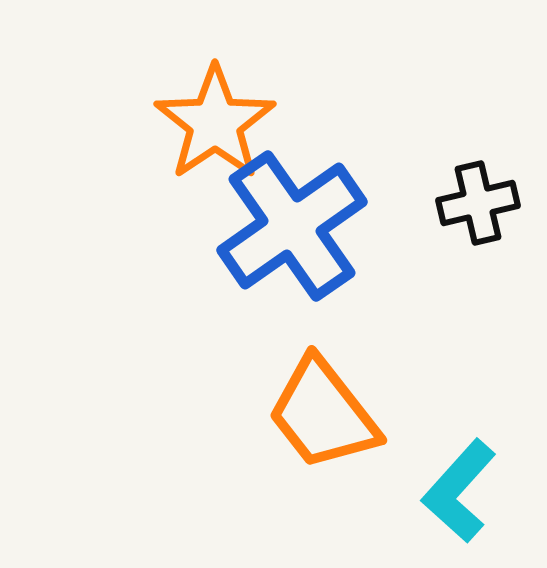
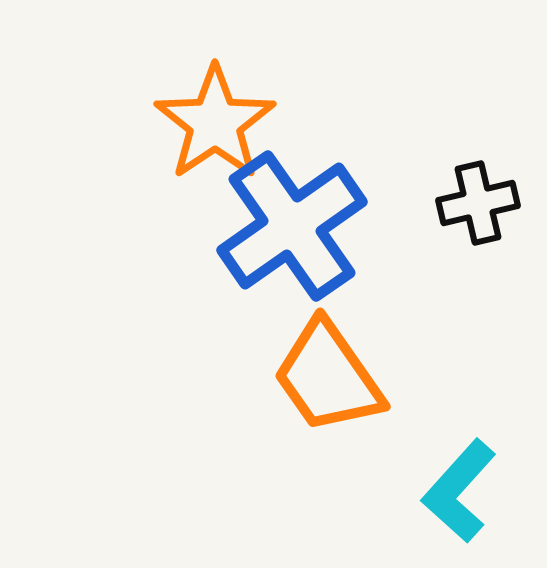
orange trapezoid: moved 5 px right, 37 px up; rotated 3 degrees clockwise
